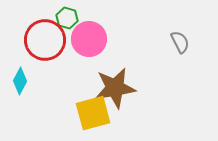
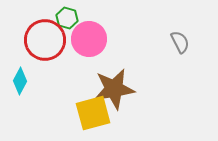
brown star: moved 1 px left, 1 px down
